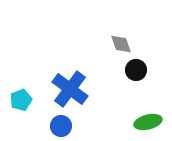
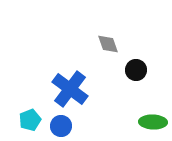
gray diamond: moved 13 px left
cyan pentagon: moved 9 px right, 20 px down
green ellipse: moved 5 px right; rotated 16 degrees clockwise
